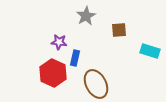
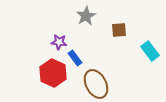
cyan rectangle: rotated 36 degrees clockwise
blue rectangle: rotated 49 degrees counterclockwise
